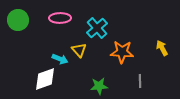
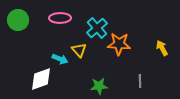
orange star: moved 3 px left, 8 px up
white diamond: moved 4 px left
